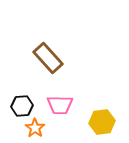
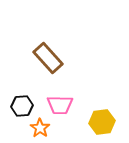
orange star: moved 5 px right
